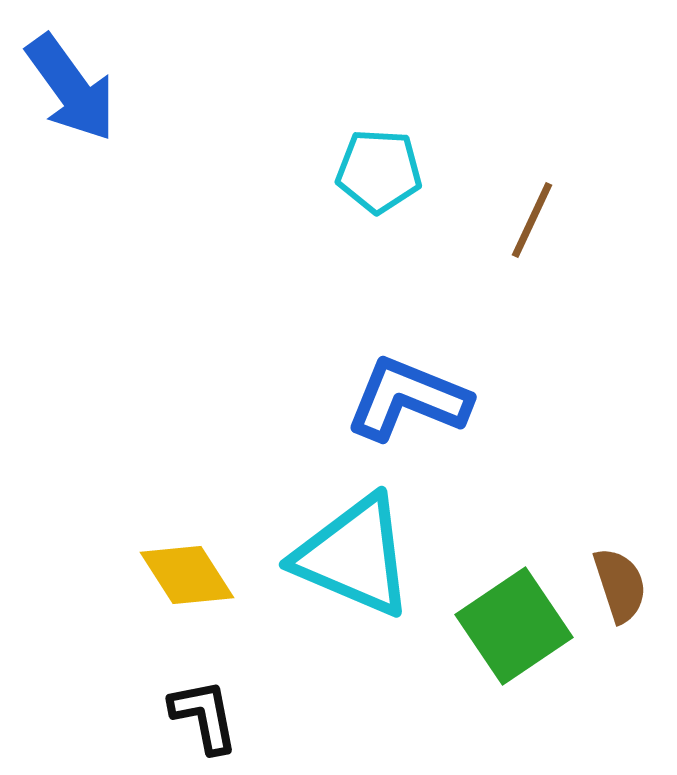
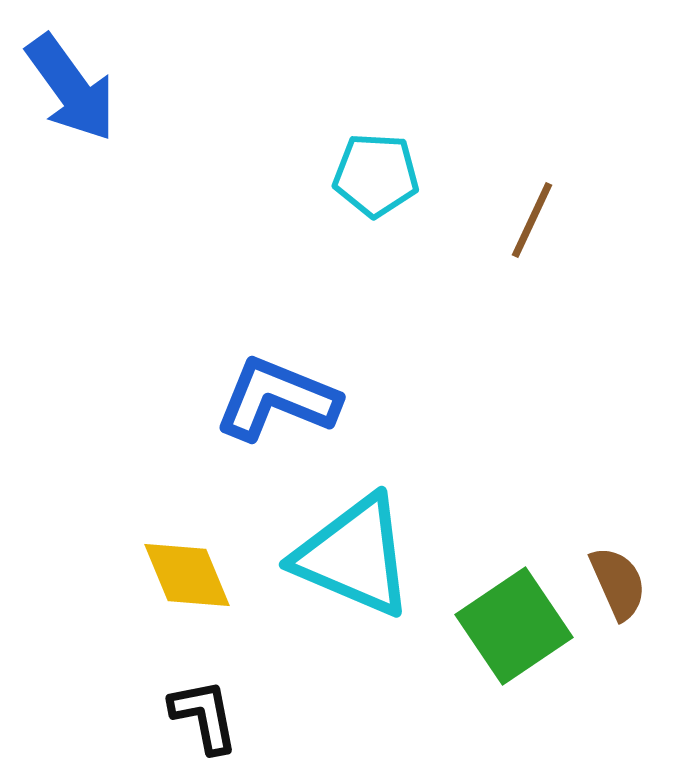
cyan pentagon: moved 3 px left, 4 px down
blue L-shape: moved 131 px left
yellow diamond: rotated 10 degrees clockwise
brown semicircle: moved 2 px left, 2 px up; rotated 6 degrees counterclockwise
